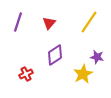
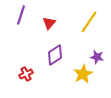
purple line: moved 3 px right, 7 px up
